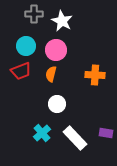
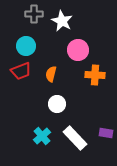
pink circle: moved 22 px right
cyan cross: moved 3 px down
